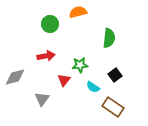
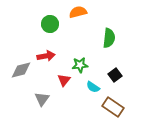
gray diamond: moved 6 px right, 7 px up
